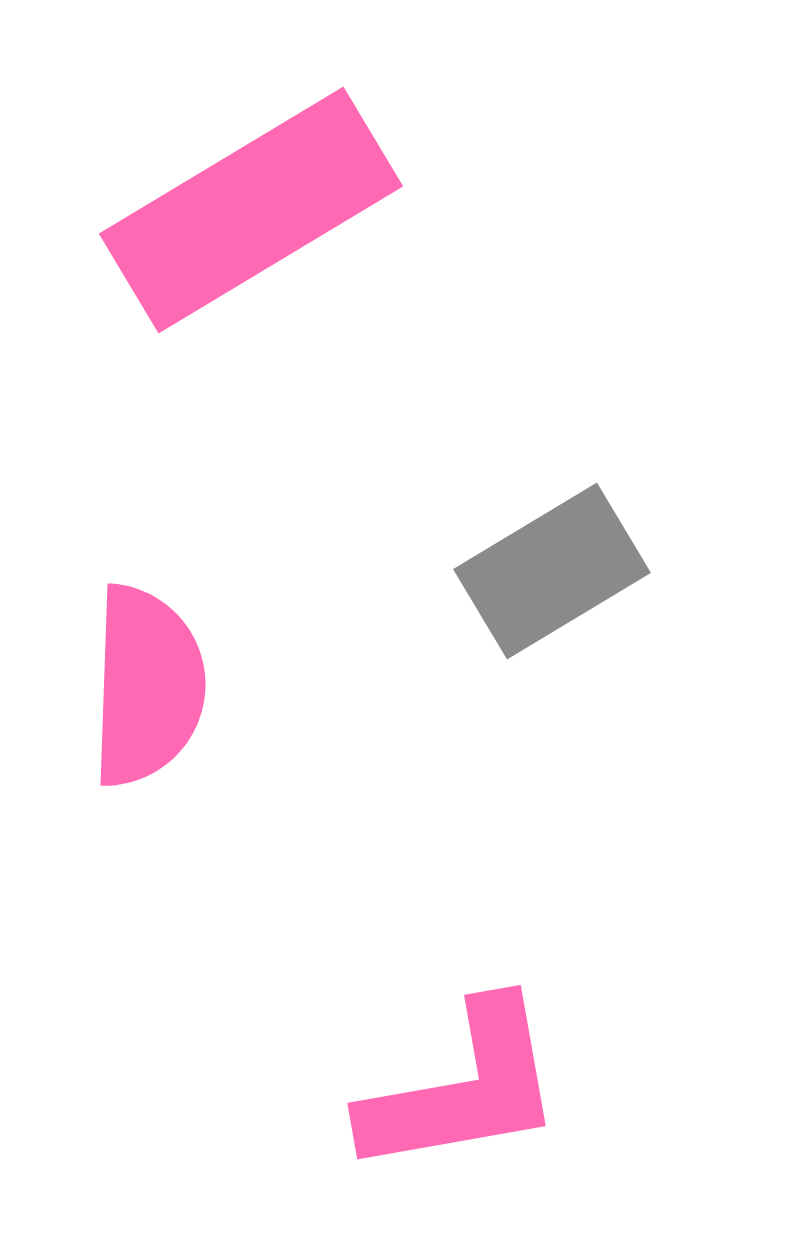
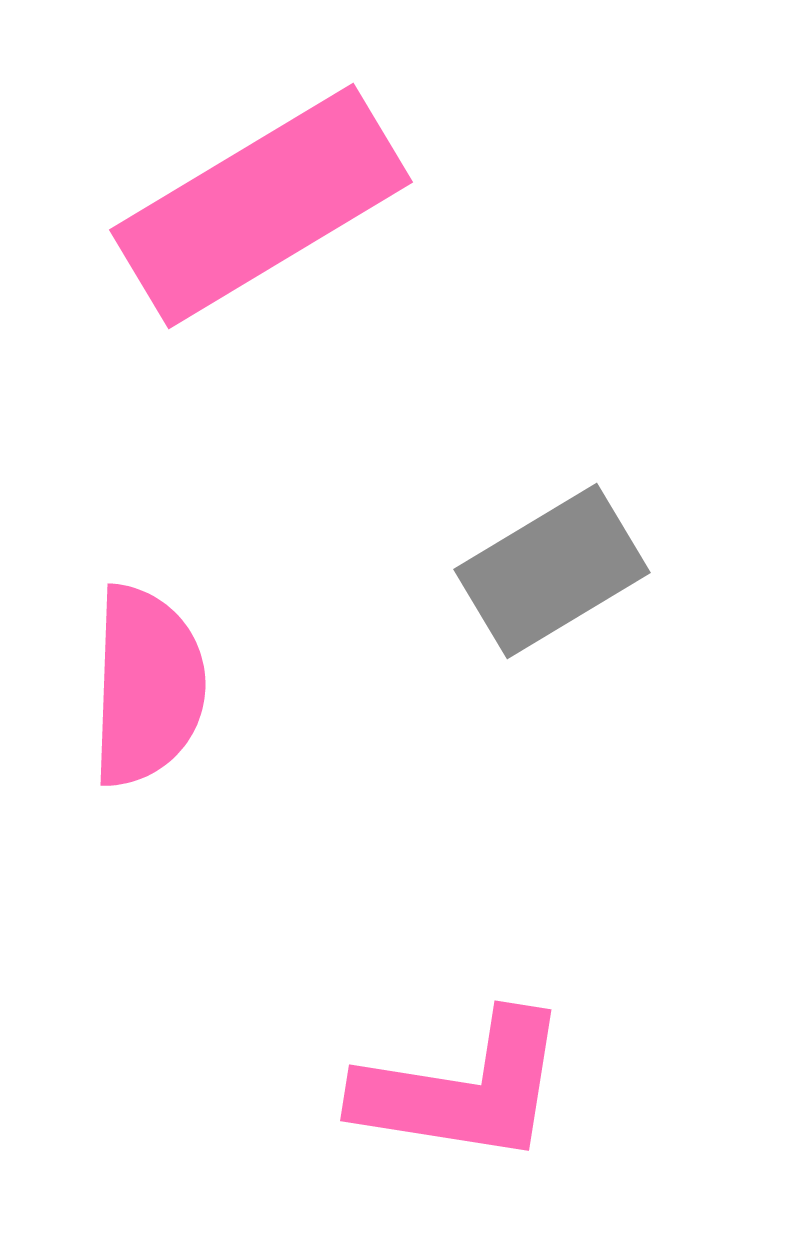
pink rectangle: moved 10 px right, 4 px up
pink L-shape: rotated 19 degrees clockwise
